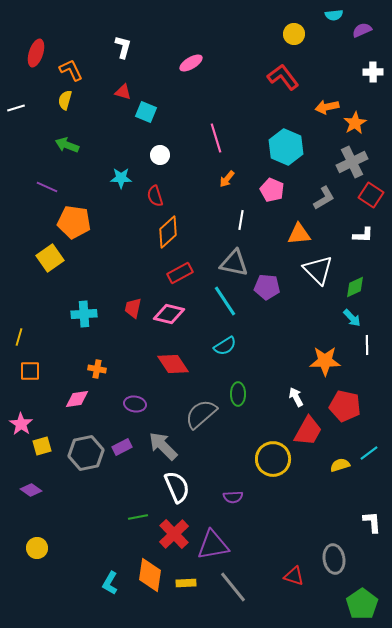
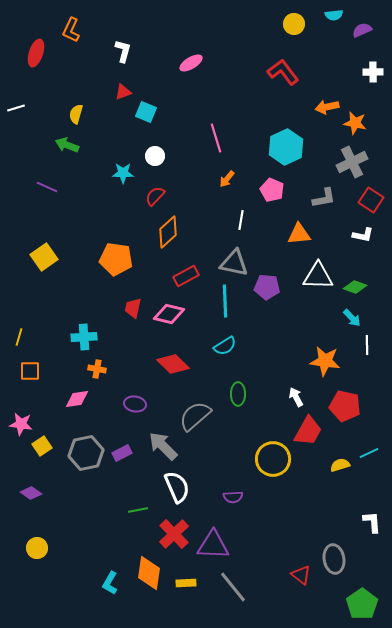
yellow circle at (294, 34): moved 10 px up
white L-shape at (123, 47): moved 4 px down
orange L-shape at (71, 70): moved 40 px up; rotated 130 degrees counterclockwise
red L-shape at (283, 77): moved 5 px up
red triangle at (123, 92): rotated 36 degrees counterclockwise
yellow semicircle at (65, 100): moved 11 px right, 14 px down
orange star at (355, 123): rotated 30 degrees counterclockwise
cyan hexagon at (286, 147): rotated 12 degrees clockwise
white circle at (160, 155): moved 5 px left, 1 px down
cyan star at (121, 178): moved 2 px right, 5 px up
red square at (371, 195): moved 5 px down
red semicircle at (155, 196): rotated 60 degrees clockwise
gray L-shape at (324, 198): rotated 20 degrees clockwise
orange pentagon at (74, 222): moved 42 px right, 37 px down
white L-shape at (363, 235): rotated 10 degrees clockwise
yellow square at (50, 258): moved 6 px left, 1 px up
white triangle at (318, 270): moved 6 px down; rotated 44 degrees counterclockwise
red rectangle at (180, 273): moved 6 px right, 3 px down
green diamond at (355, 287): rotated 45 degrees clockwise
cyan line at (225, 301): rotated 32 degrees clockwise
cyan cross at (84, 314): moved 23 px down
orange star at (325, 361): rotated 8 degrees clockwise
red diamond at (173, 364): rotated 12 degrees counterclockwise
gray semicircle at (201, 414): moved 6 px left, 2 px down
pink star at (21, 424): rotated 25 degrees counterclockwise
yellow square at (42, 446): rotated 18 degrees counterclockwise
purple rectangle at (122, 447): moved 6 px down
cyan line at (369, 453): rotated 12 degrees clockwise
purple diamond at (31, 490): moved 3 px down
green line at (138, 517): moved 7 px up
purple triangle at (213, 545): rotated 12 degrees clockwise
orange diamond at (150, 575): moved 1 px left, 2 px up
red triangle at (294, 576): moved 7 px right, 1 px up; rotated 20 degrees clockwise
